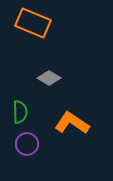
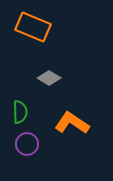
orange rectangle: moved 4 px down
